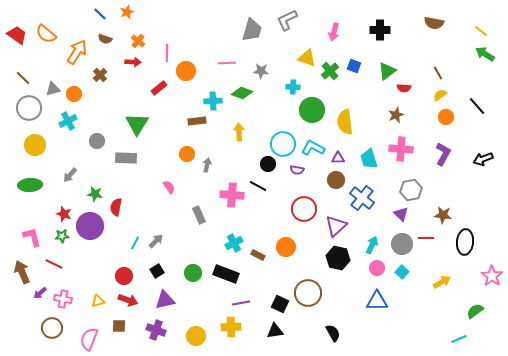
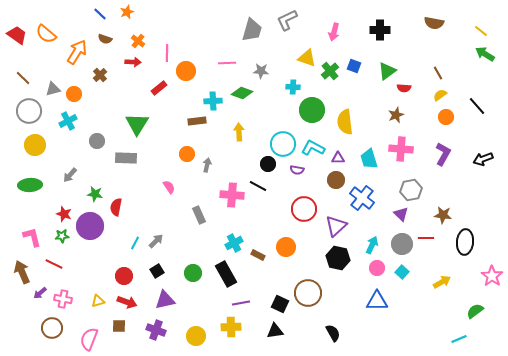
gray circle at (29, 108): moved 3 px down
black rectangle at (226, 274): rotated 40 degrees clockwise
red arrow at (128, 300): moved 1 px left, 2 px down
